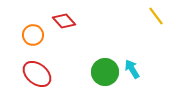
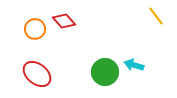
orange circle: moved 2 px right, 6 px up
cyan arrow: moved 2 px right, 4 px up; rotated 42 degrees counterclockwise
